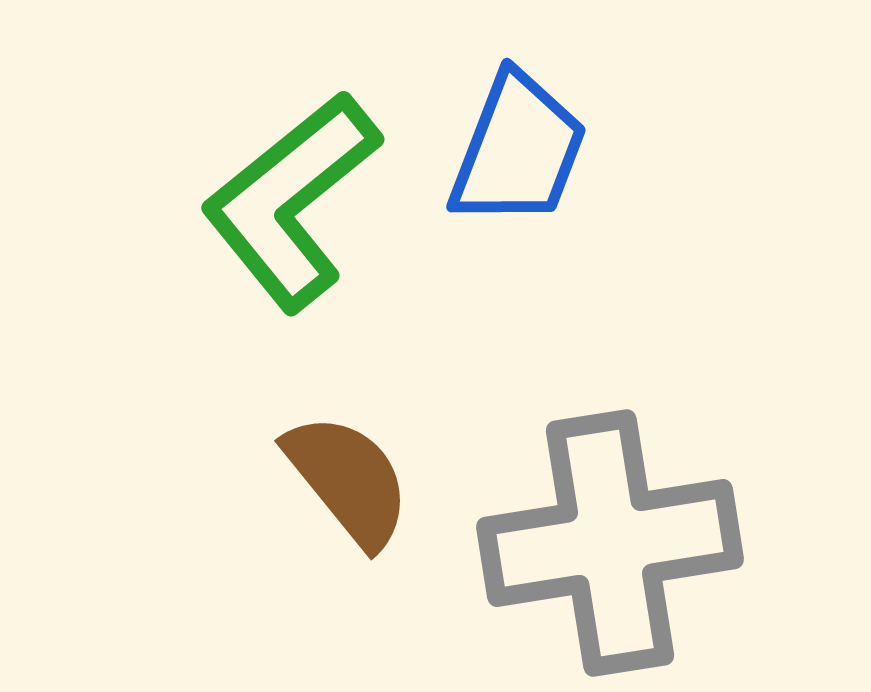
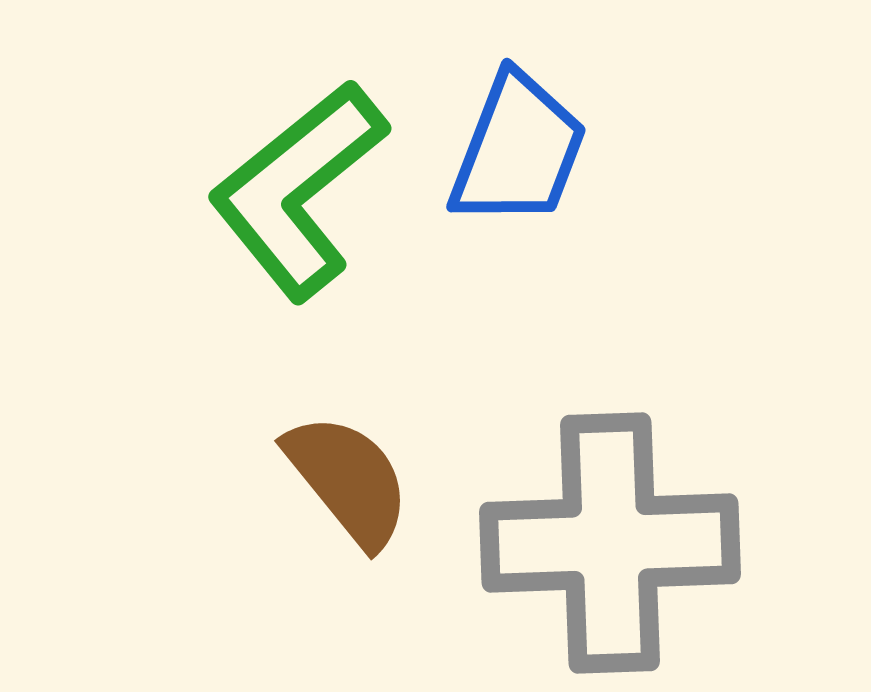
green L-shape: moved 7 px right, 11 px up
gray cross: rotated 7 degrees clockwise
